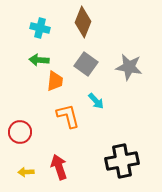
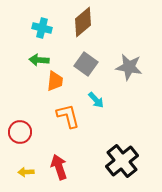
brown diamond: rotated 28 degrees clockwise
cyan cross: moved 2 px right
cyan arrow: moved 1 px up
black cross: rotated 28 degrees counterclockwise
